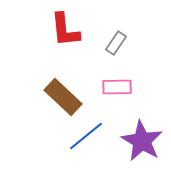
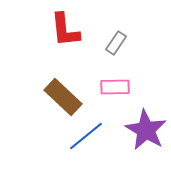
pink rectangle: moved 2 px left
purple star: moved 4 px right, 11 px up
